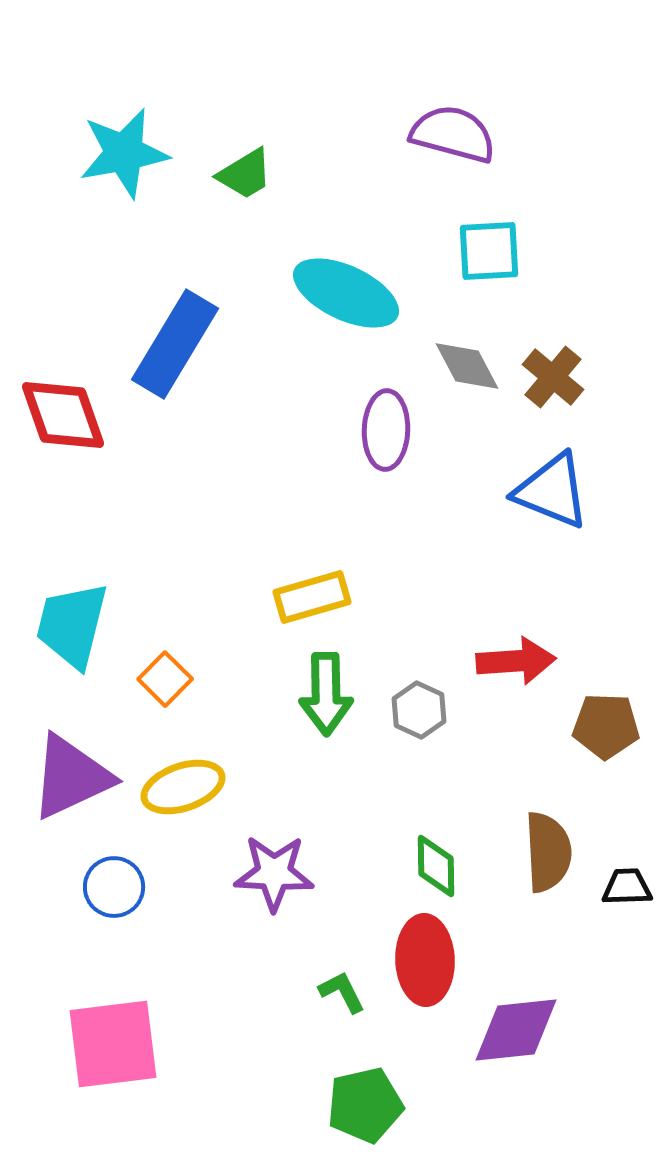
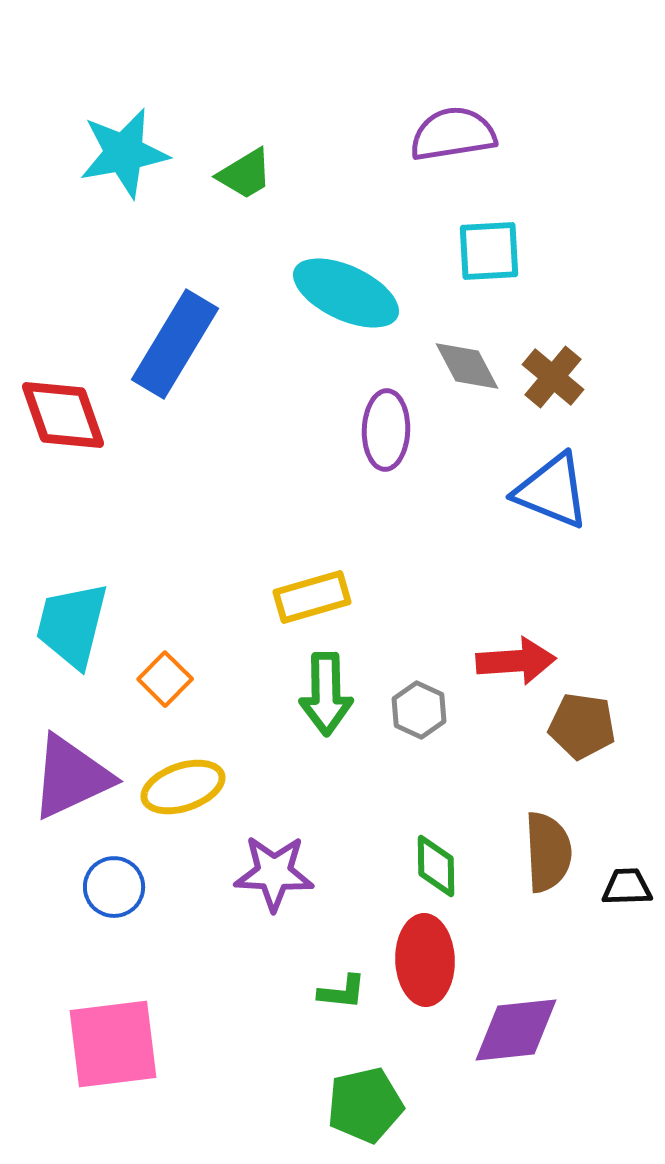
purple semicircle: rotated 24 degrees counterclockwise
brown pentagon: moved 24 px left; rotated 6 degrees clockwise
green L-shape: rotated 123 degrees clockwise
